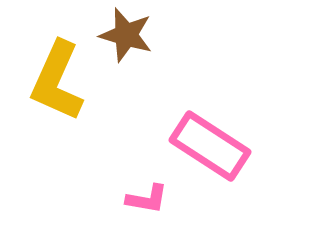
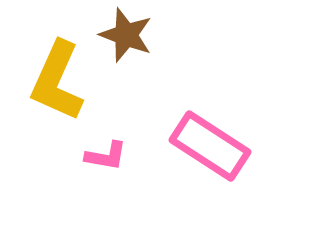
brown star: rotated 4 degrees clockwise
pink L-shape: moved 41 px left, 43 px up
